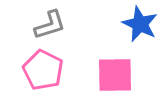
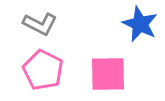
gray L-shape: moved 10 px left, 1 px up; rotated 44 degrees clockwise
pink square: moved 7 px left, 1 px up
